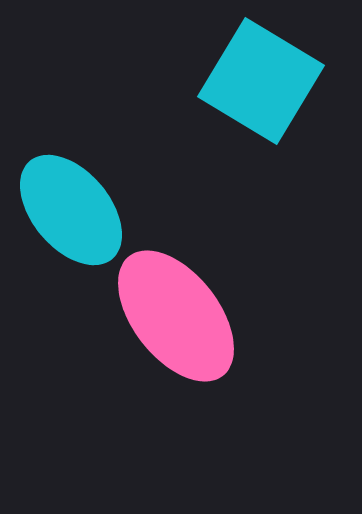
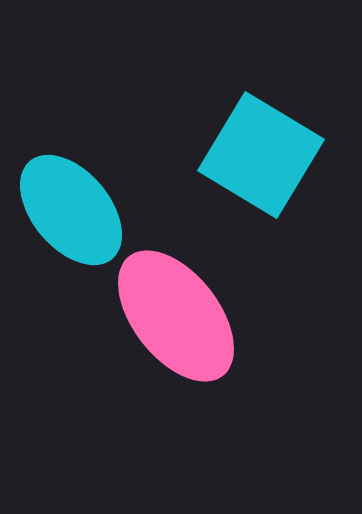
cyan square: moved 74 px down
